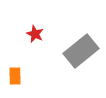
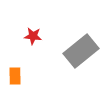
red star: moved 2 px left, 2 px down; rotated 18 degrees counterclockwise
